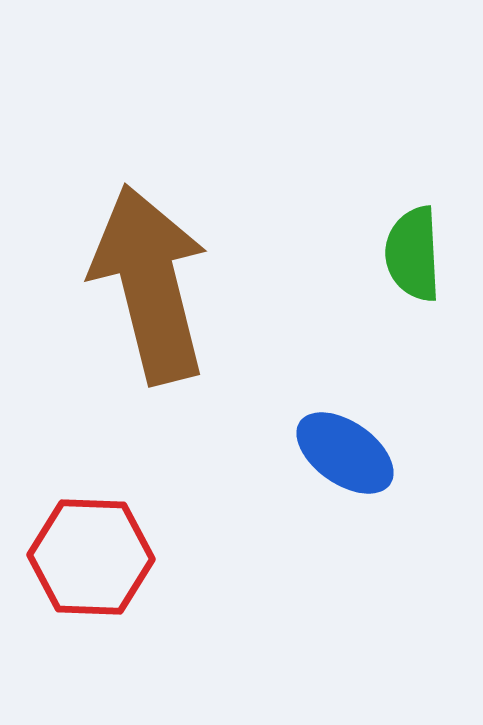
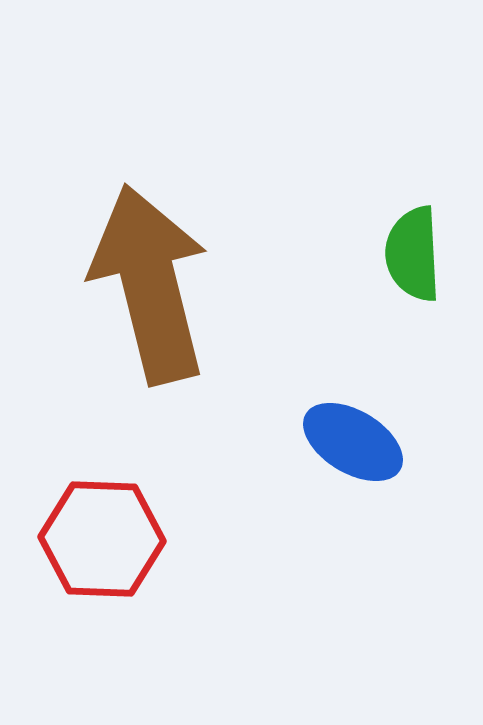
blue ellipse: moved 8 px right, 11 px up; rotated 4 degrees counterclockwise
red hexagon: moved 11 px right, 18 px up
